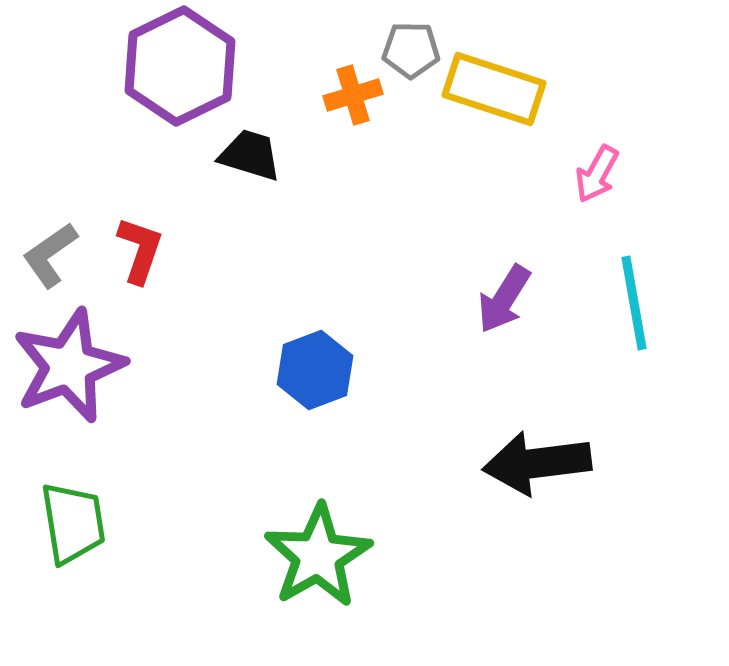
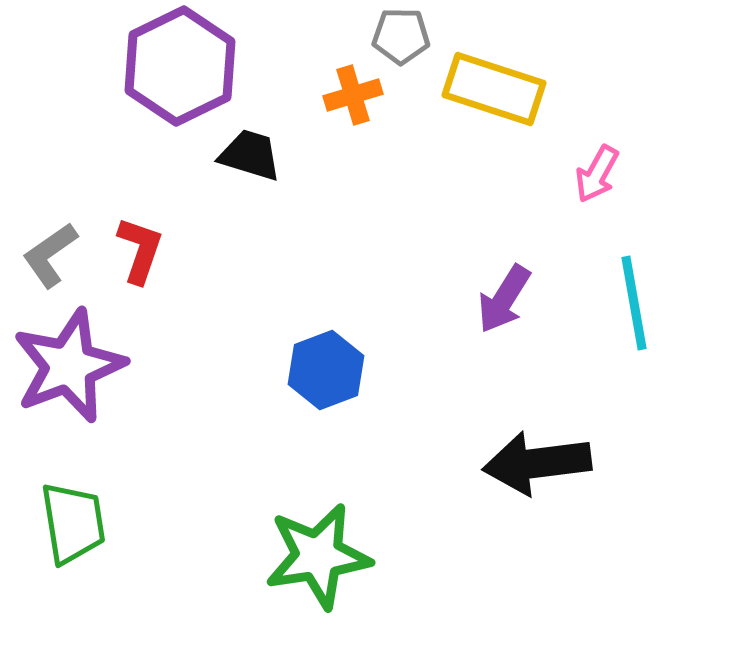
gray pentagon: moved 10 px left, 14 px up
blue hexagon: moved 11 px right
green star: rotated 21 degrees clockwise
